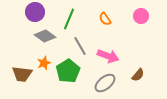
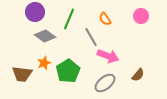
gray line: moved 11 px right, 9 px up
